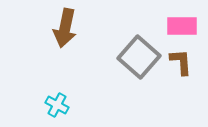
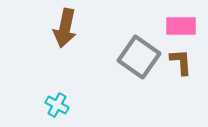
pink rectangle: moved 1 px left
gray square: rotated 6 degrees counterclockwise
